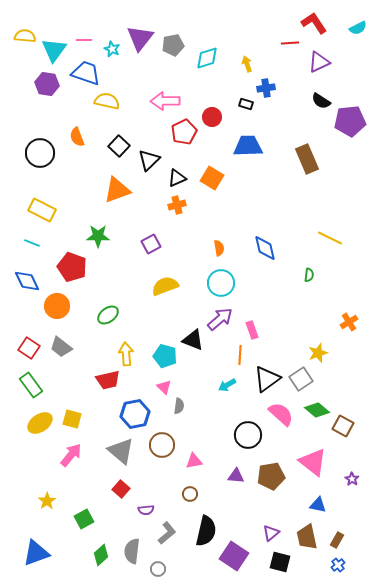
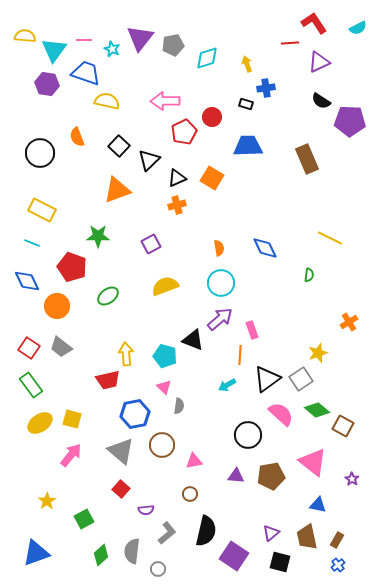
purple pentagon at (350, 121): rotated 8 degrees clockwise
blue diamond at (265, 248): rotated 12 degrees counterclockwise
green ellipse at (108, 315): moved 19 px up
